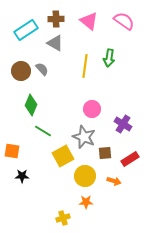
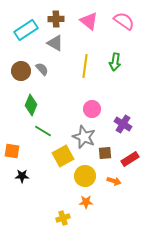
green arrow: moved 6 px right, 4 px down
